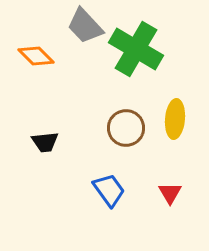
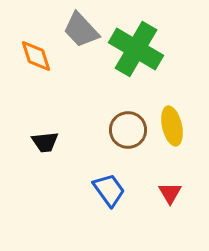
gray trapezoid: moved 4 px left, 4 px down
orange diamond: rotated 27 degrees clockwise
yellow ellipse: moved 3 px left, 7 px down; rotated 18 degrees counterclockwise
brown circle: moved 2 px right, 2 px down
